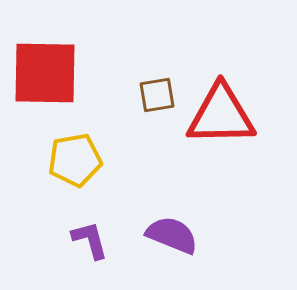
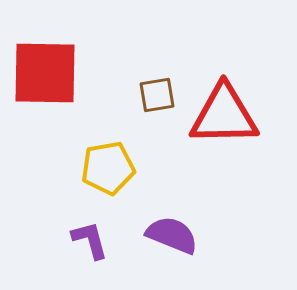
red triangle: moved 3 px right
yellow pentagon: moved 33 px right, 8 px down
